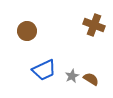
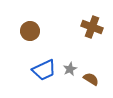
brown cross: moved 2 px left, 2 px down
brown circle: moved 3 px right
gray star: moved 2 px left, 7 px up
